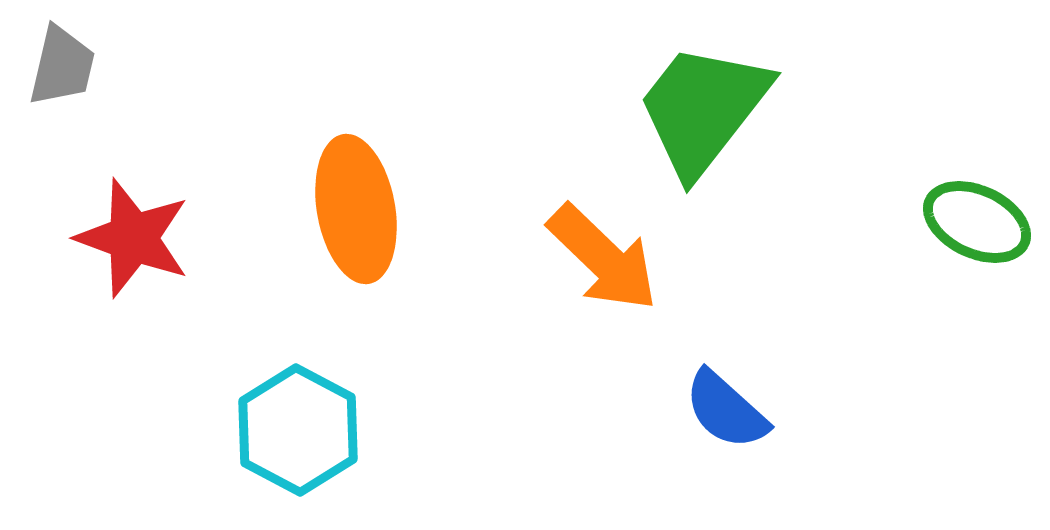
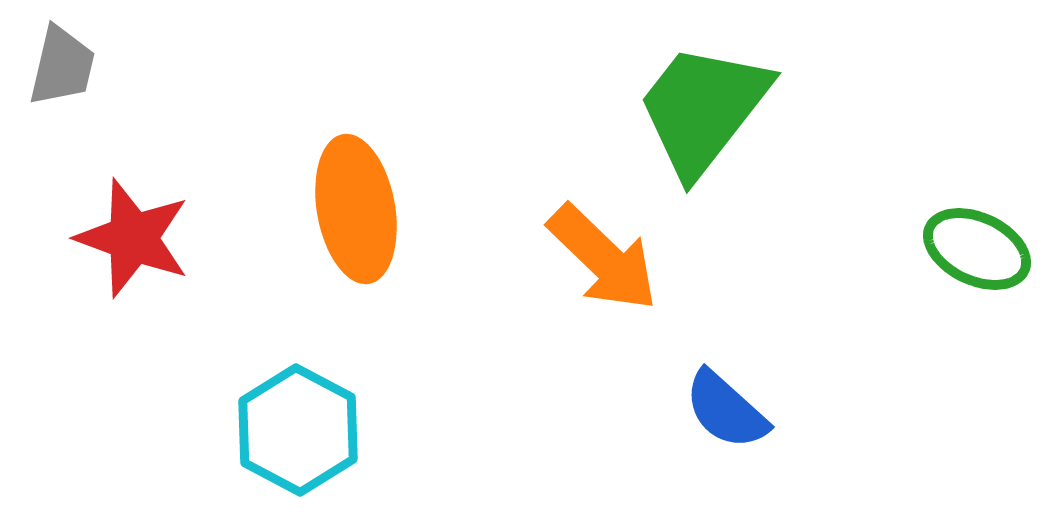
green ellipse: moved 27 px down
